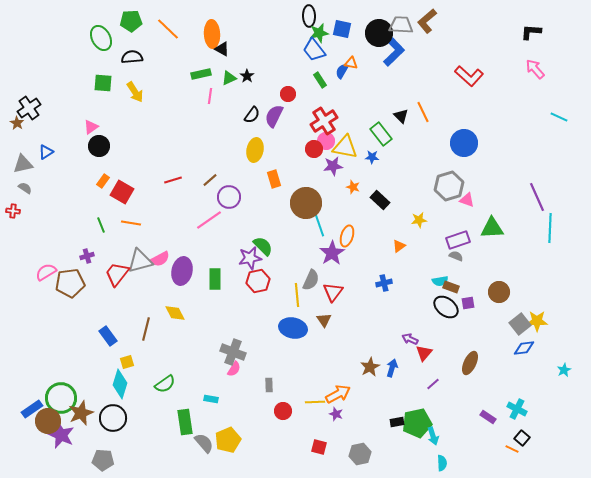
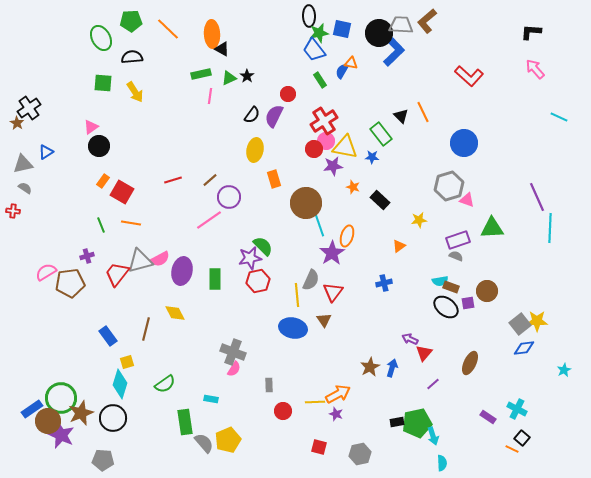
brown circle at (499, 292): moved 12 px left, 1 px up
